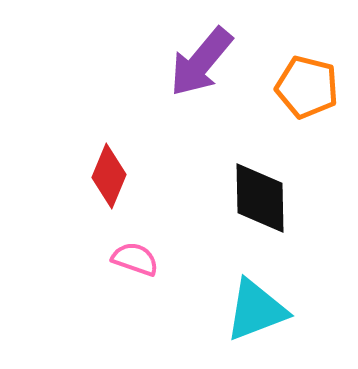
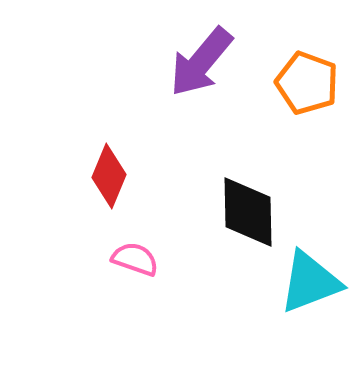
orange pentagon: moved 4 px up; rotated 6 degrees clockwise
black diamond: moved 12 px left, 14 px down
cyan triangle: moved 54 px right, 28 px up
